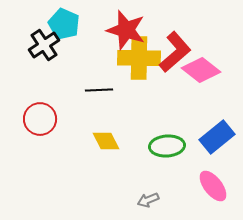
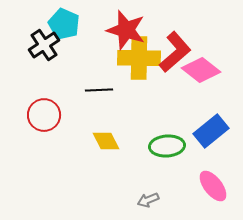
red circle: moved 4 px right, 4 px up
blue rectangle: moved 6 px left, 6 px up
